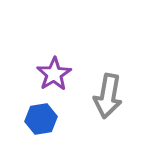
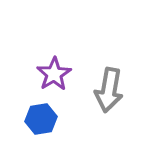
gray arrow: moved 1 px right, 6 px up
